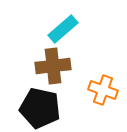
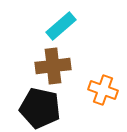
cyan rectangle: moved 2 px left, 3 px up
